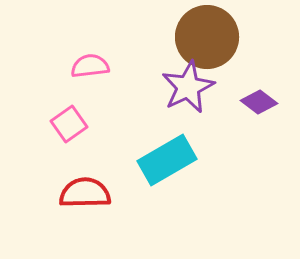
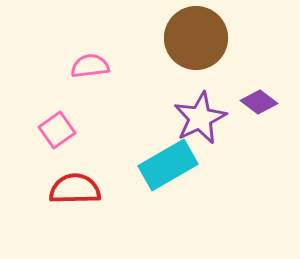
brown circle: moved 11 px left, 1 px down
purple star: moved 12 px right, 31 px down
pink square: moved 12 px left, 6 px down
cyan rectangle: moved 1 px right, 5 px down
red semicircle: moved 10 px left, 4 px up
